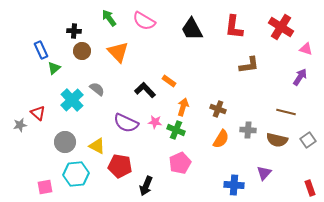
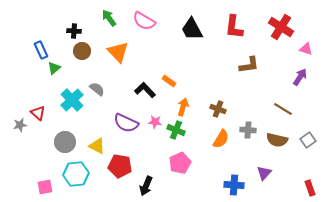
brown line: moved 3 px left, 3 px up; rotated 18 degrees clockwise
